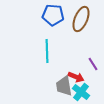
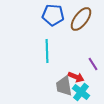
brown ellipse: rotated 15 degrees clockwise
